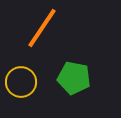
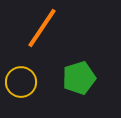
green pentagon: moved 5 px right; rotated 28 degrees counterclockwise
